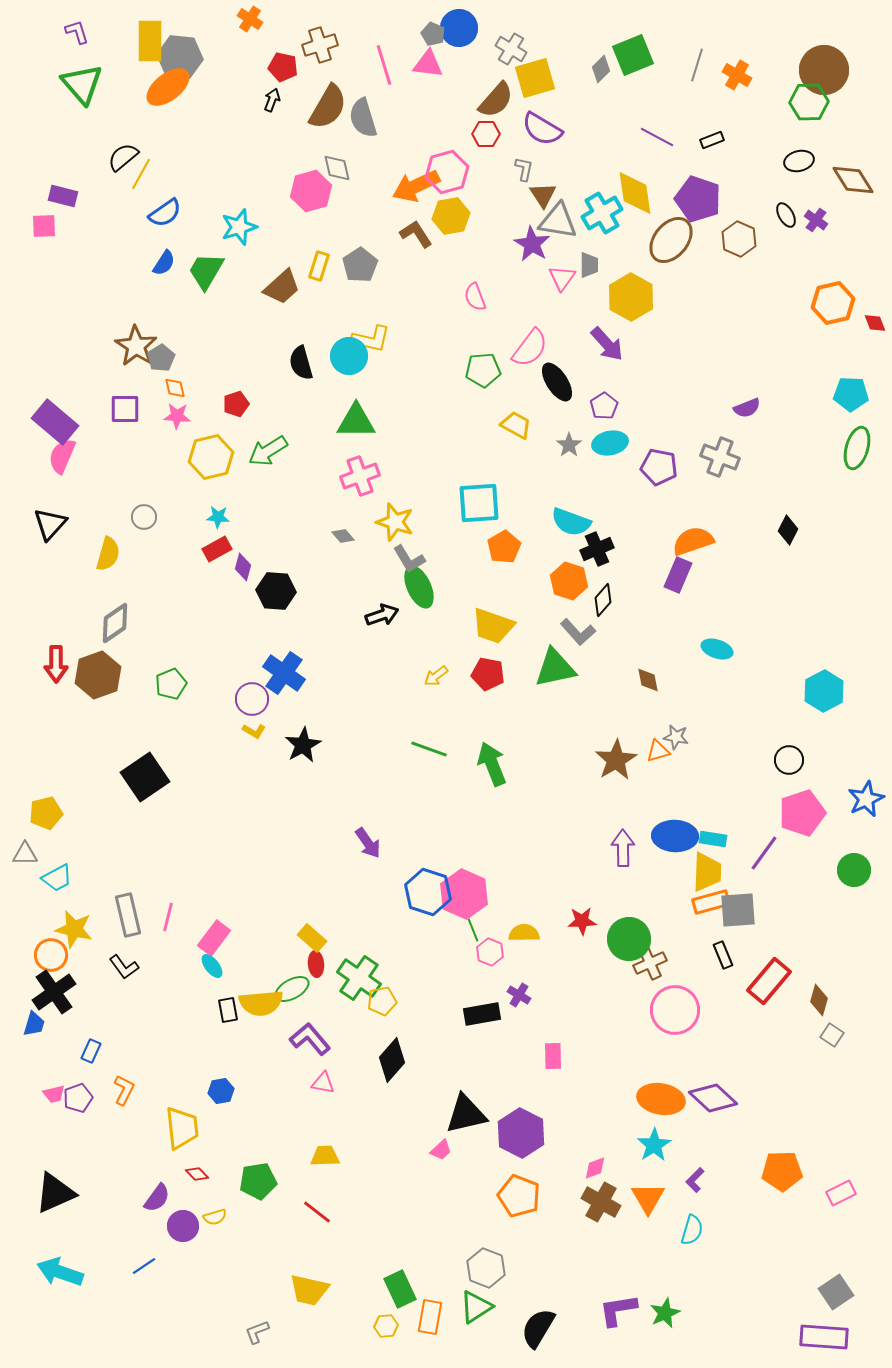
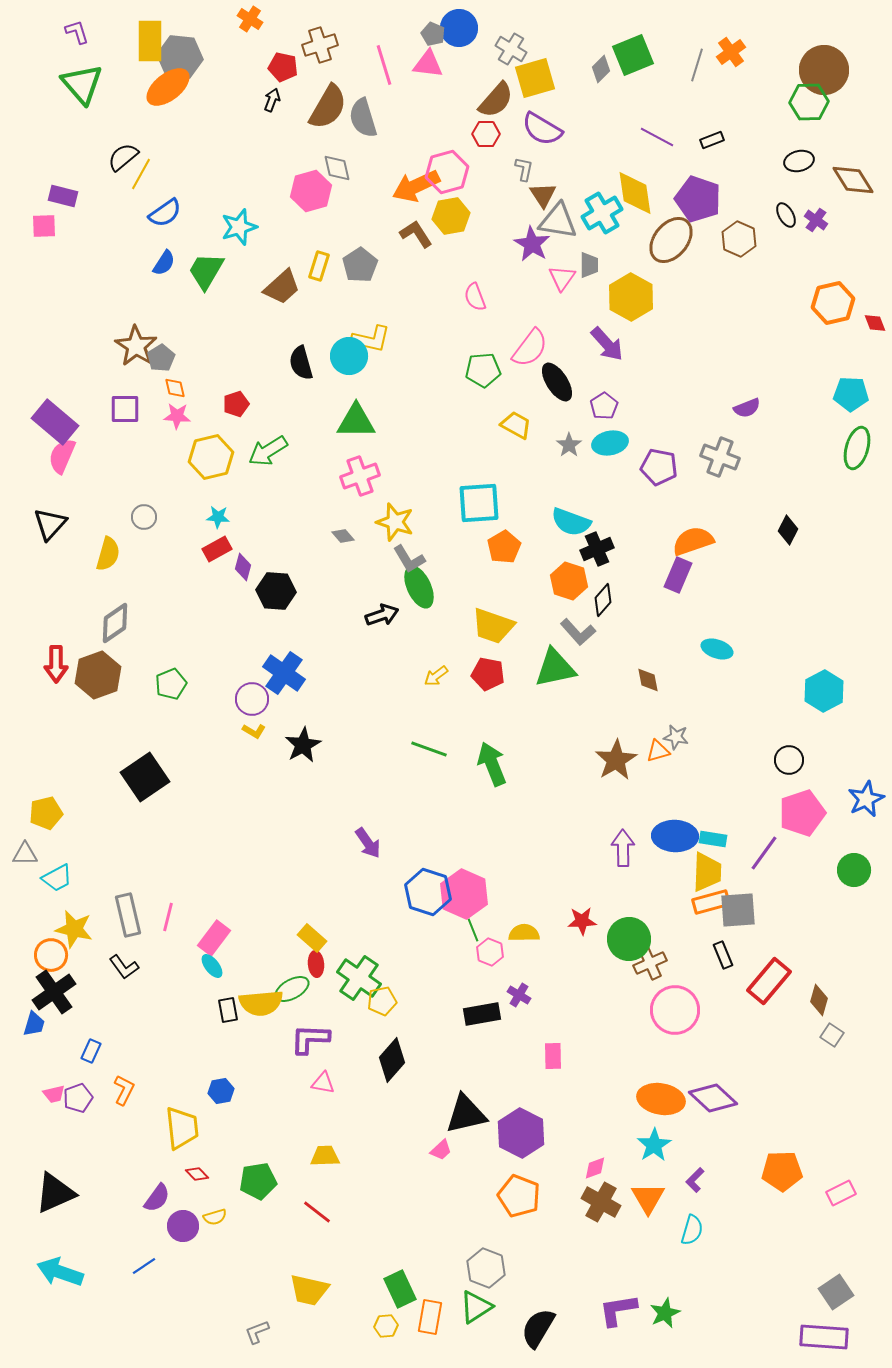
orange cross at (737, 75): moved 6 px left, 23 px up; rotated 24 degrees clockwise
purple L-shape at (310, 1039): rotated 48 degrees counterclockwise
